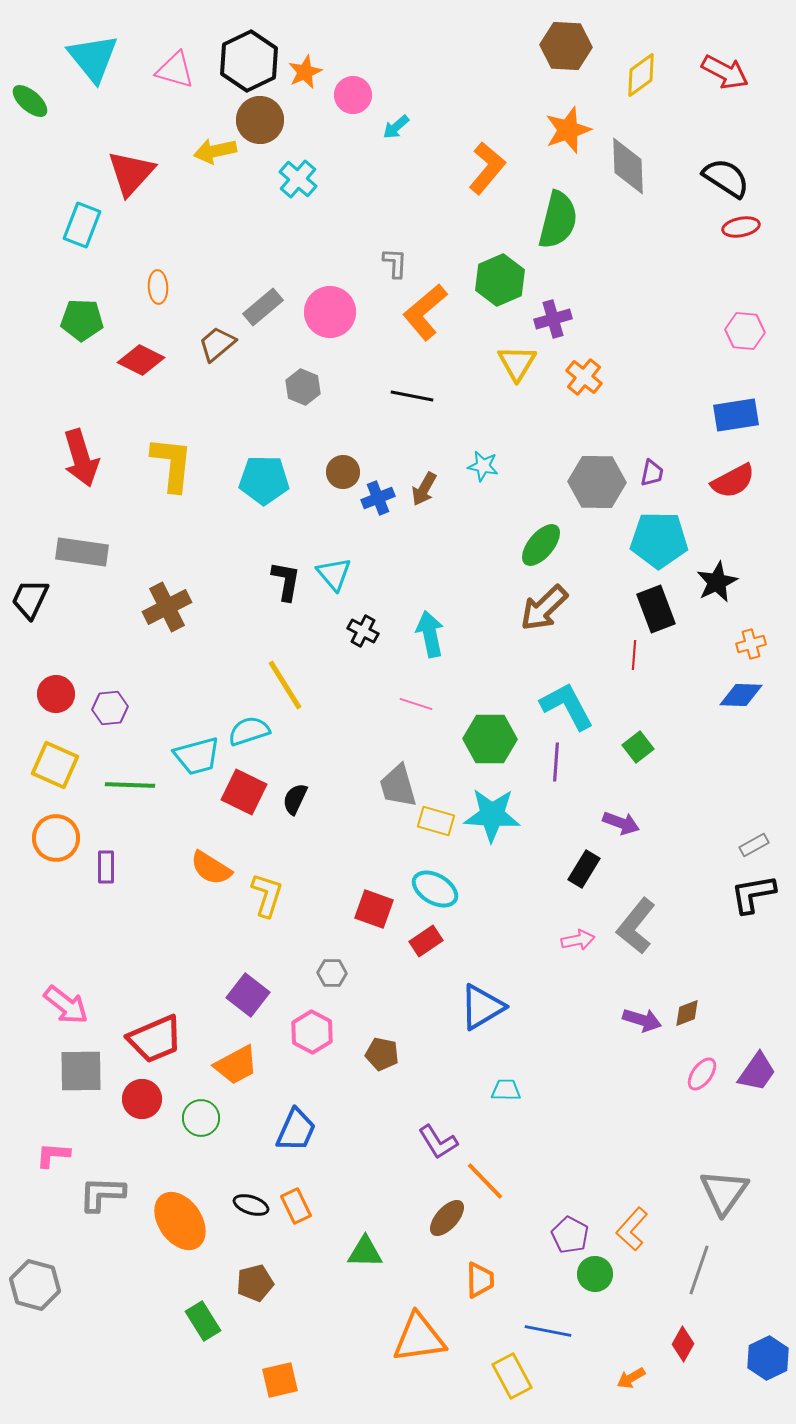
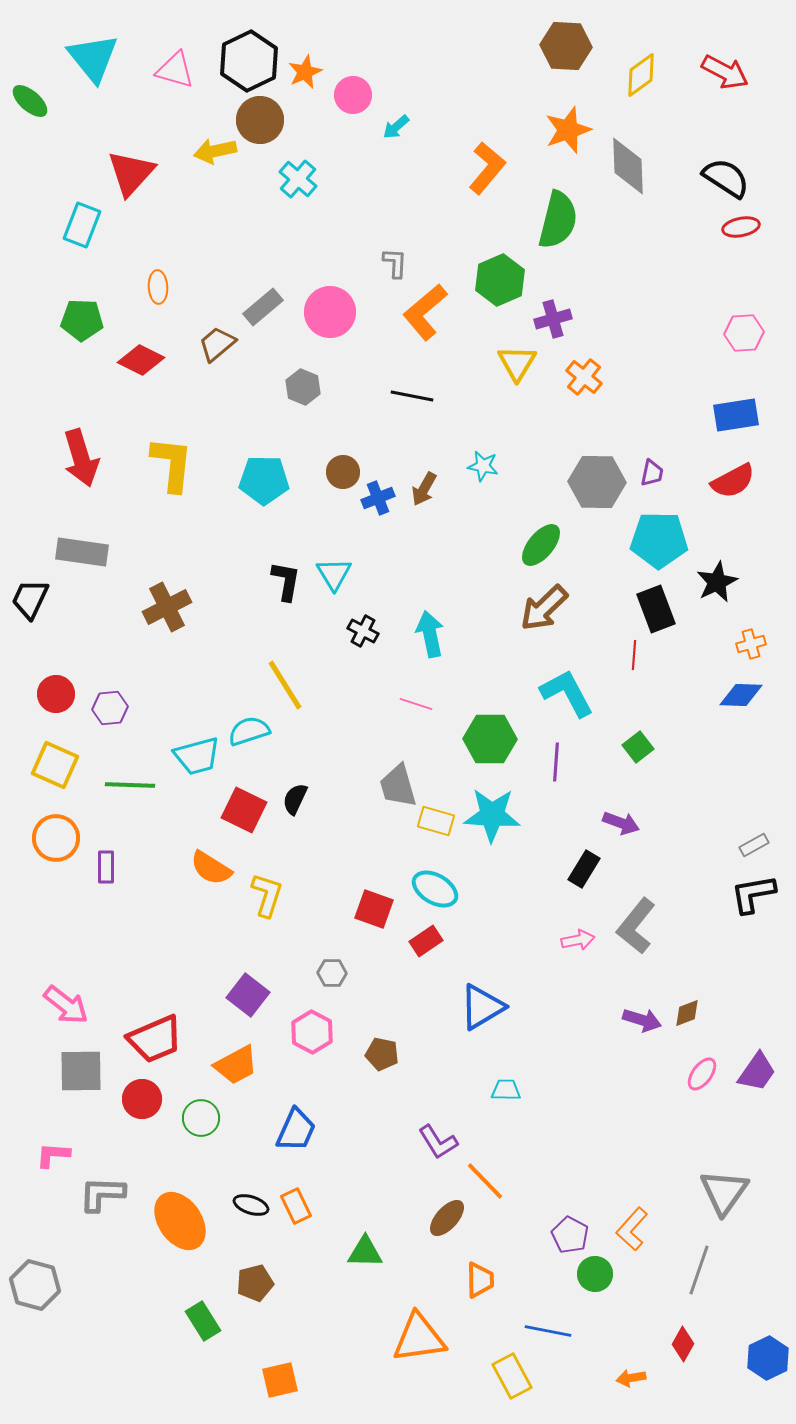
pink hexagon at (745, 331): moved 1 px left, 2 px down; rotated 9 degrees counterclockwise
cyan triangle at (334, 574): rotated 9 degrees clockwise
cyan L-shape at (567, 706): moved 13 px up
red square at (244, 792): moved 18 px down
orange arrow at (631, 1378): rotated 20 degrees clockwise
